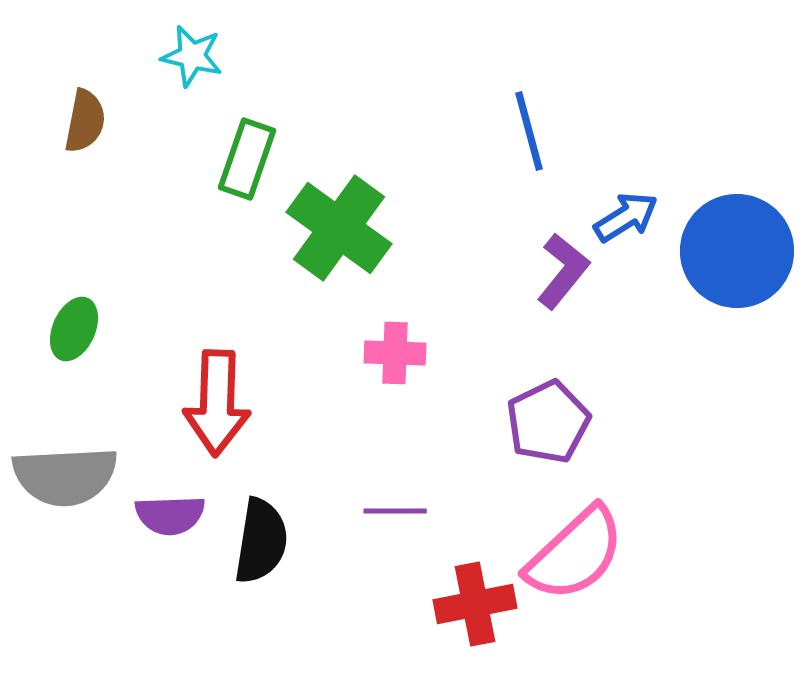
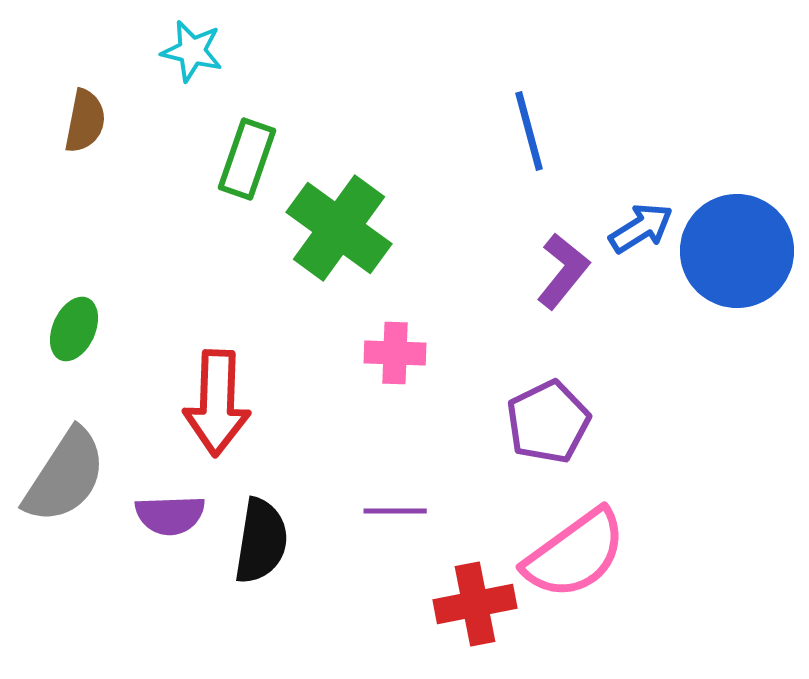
cyan star: moved 5 px up
blue arrow: moved 15 px right, 11 px down
gray semicircle: rotated 54 degrees counterclockwise
pink semicircle: rotated 7 degrees clockwise
